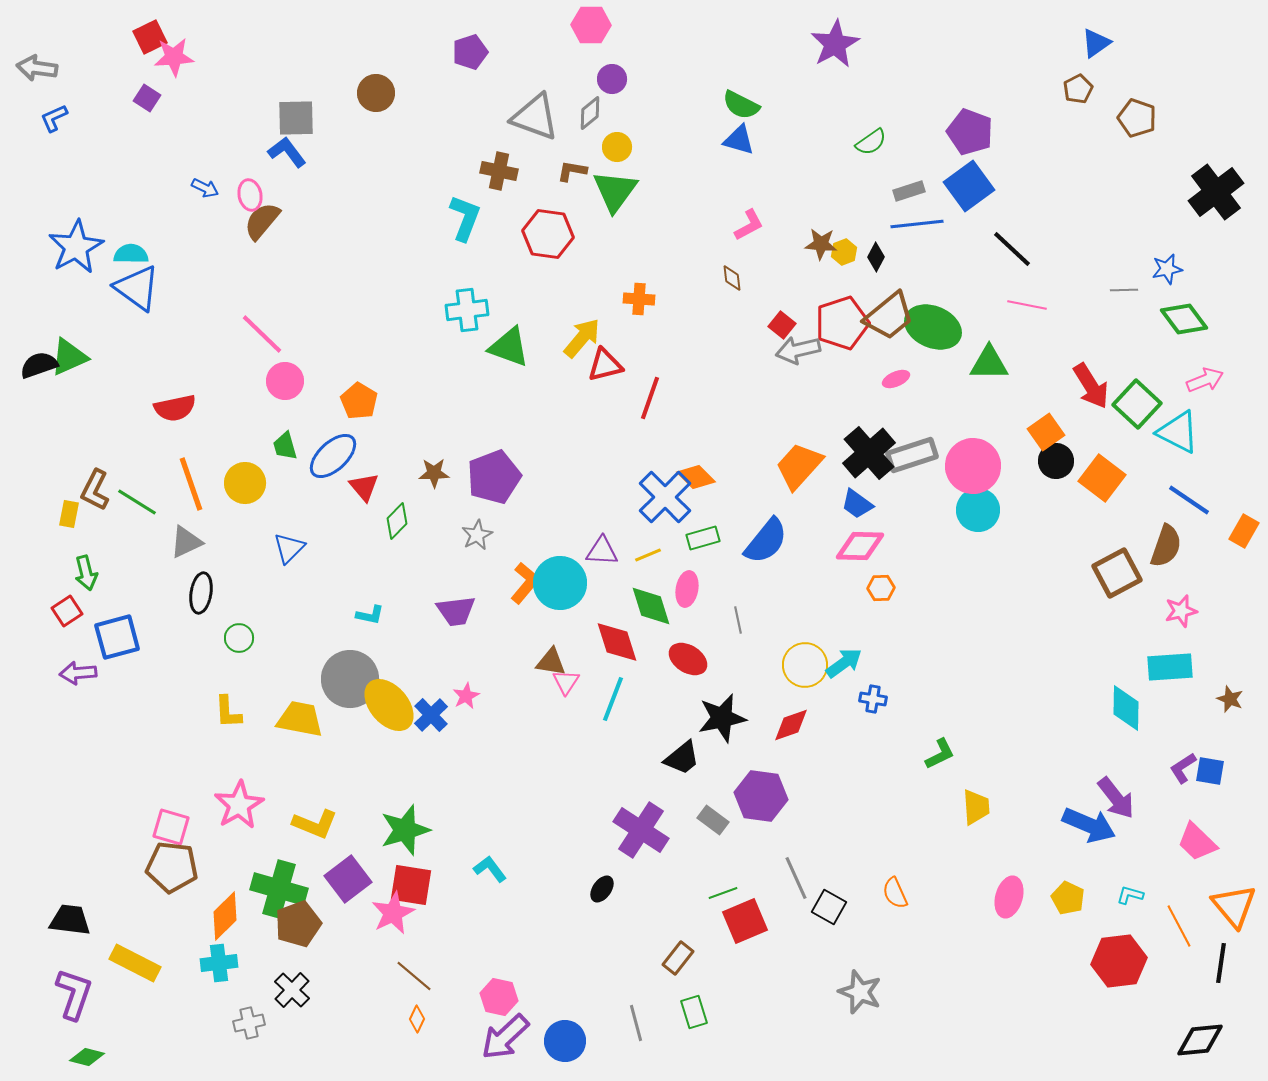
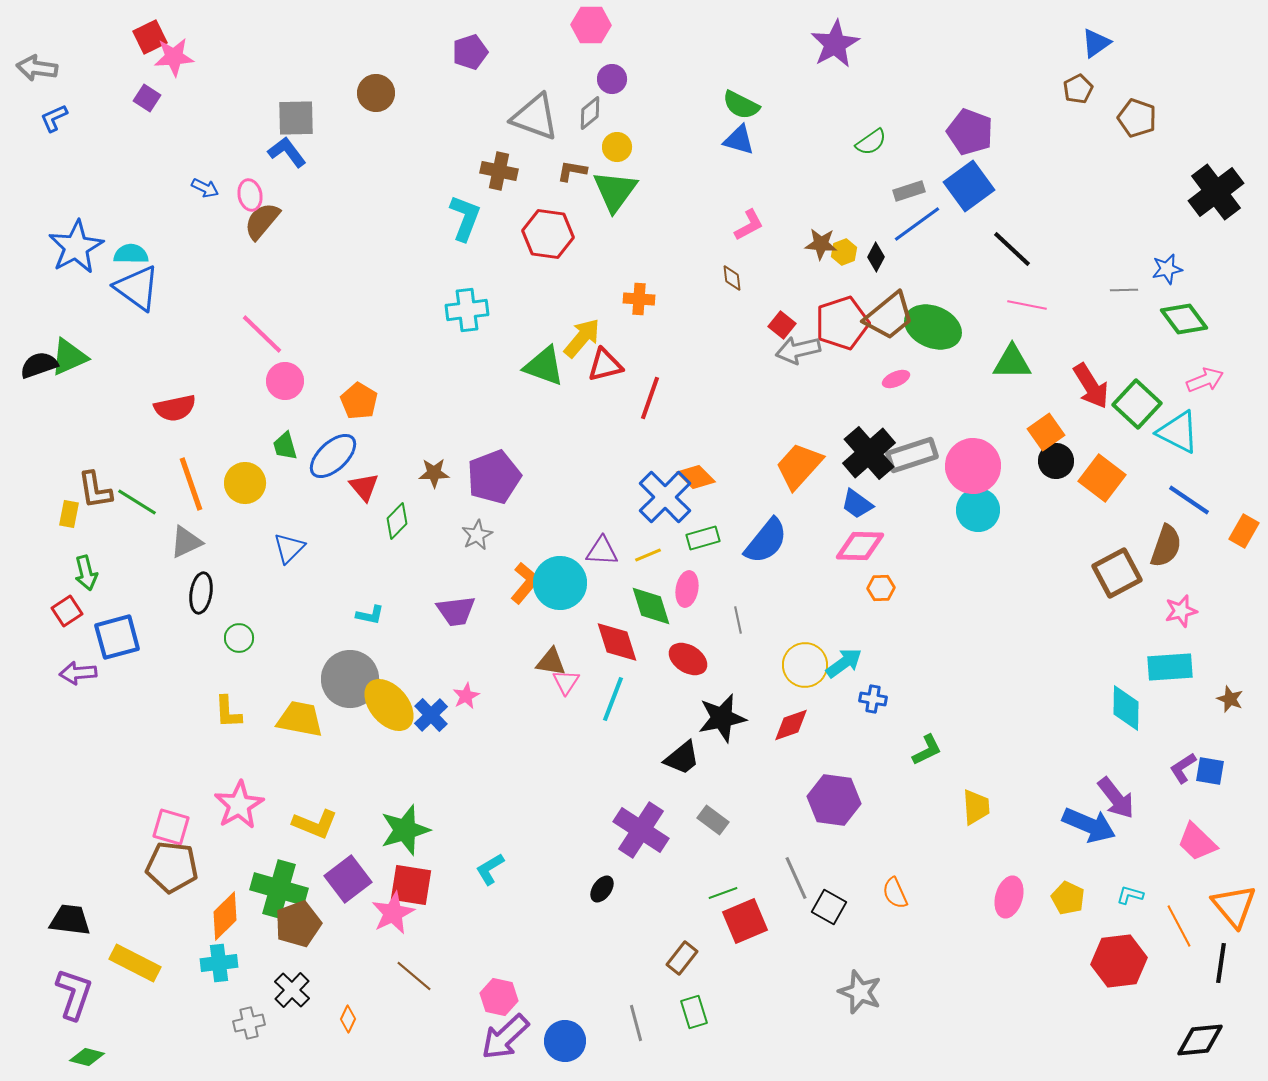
blue line at (917, 224): rotated 30 degrees counterclockwise
green triangle at (509, 347): moved 35 px right, 19 px down
green triangle at (989, 363): moved 23 px right, 1 px up
brown L-shape at (95, 490): rotated 36 degrees counterclockwise
green L-shape at (940, 754): moved 13 px left, 4 px up
purple hexagon at (761, 796): moved 73 px right, 4 px down
cyan L-shape at (490, 869): rotated 84 degrees counterclockwise
brown rectangle at (678, 958): moved 4 px right
orange diamond at (417, 1019): moved 69 px left
